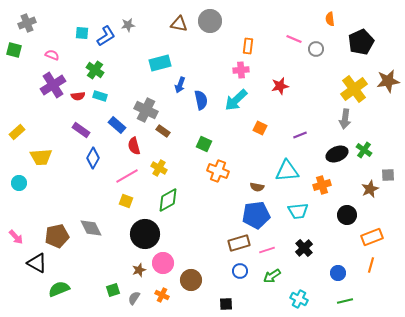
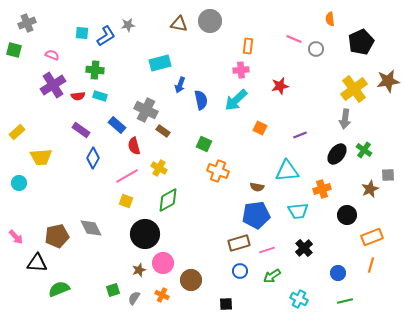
green cross at (95, 70): rotated 30 degrees counterclockwise
black ellipse at (337, 154): rotated 30 degrees counterclockwise
orange cross at (322, 185): moved 4 px down
black triangle at (37, 263): rotated 25 degrees counterclockwise
